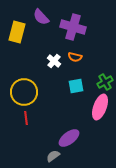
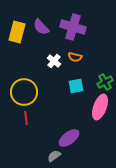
purple semicircle: moved 10 px down
gray semicircle: moved 1 px right
